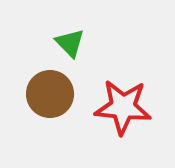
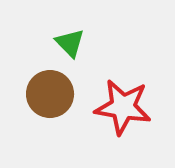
red star: rotated 4 degrees clockwise
